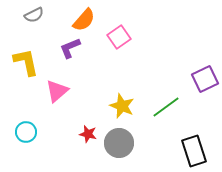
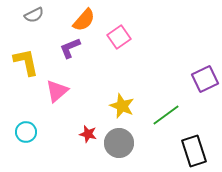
green line: moved 8 px down
